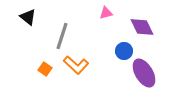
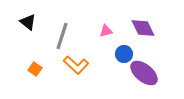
pink triangle: moved 18 px down
black triangle: moved 5 px down
purple diamond: moved 1 px right, 1 px down
blue circle: moved 3 px down
orange square: moved 10 px left
purple ellipse: rotated 20 degrees counterclockwise
